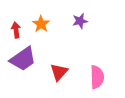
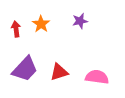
red arrow: moved 1 px up
purple trapezoid: moved 2 px right, 10 px down; rotated 12 degrees counterclockwise
red triangle: rotated 30 degrees clockwise
pink semicircle: rotated 80 degrees counterclockwise
